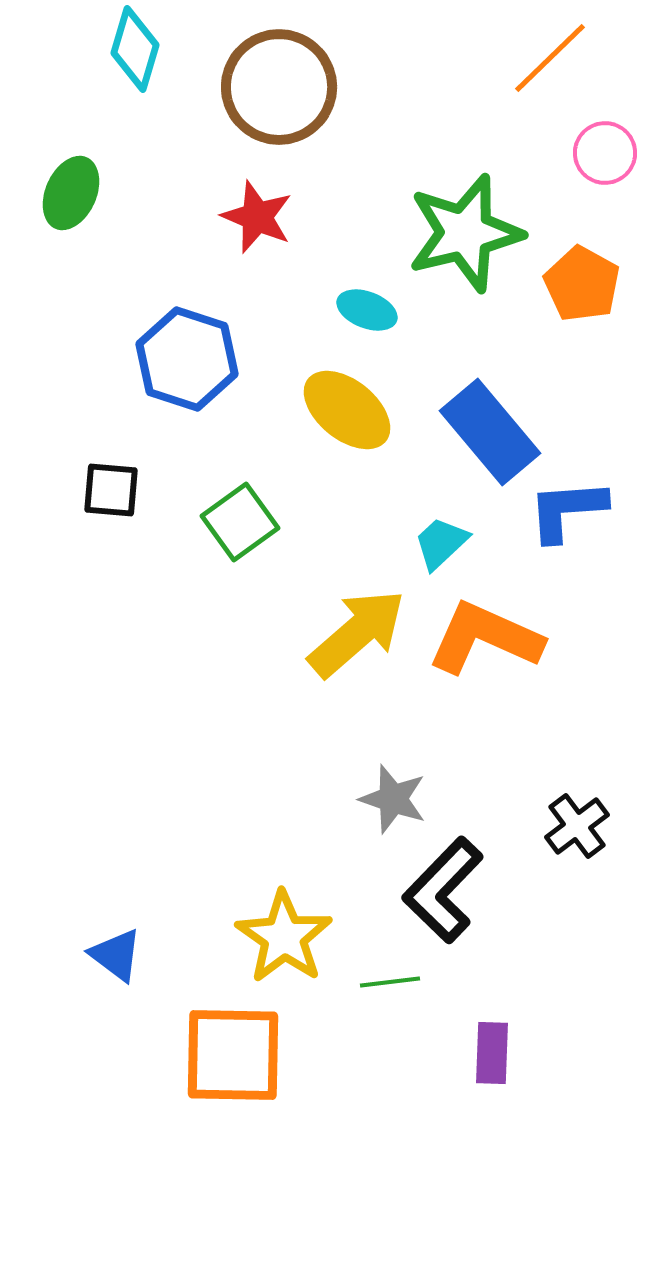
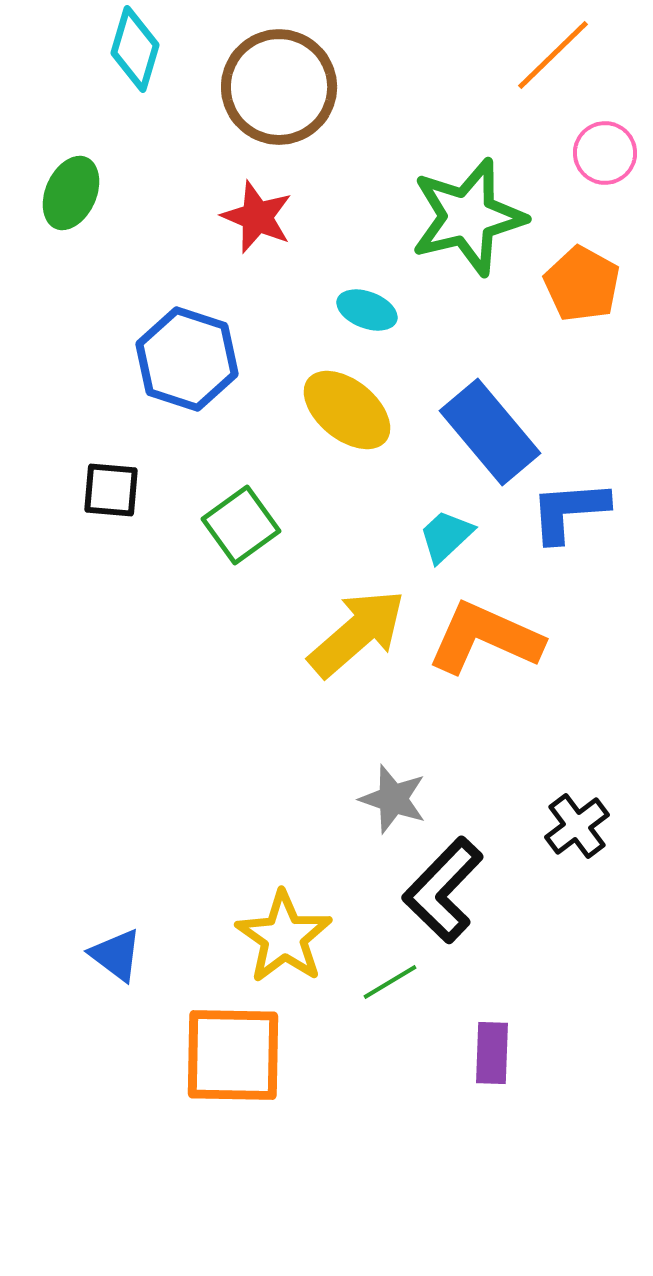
orange line: moved 3 px right, 3 px up
green star: moved 3 px right, 16 px up
blue L-shape: moved 2 px right, 1 px down
green square: moved 1 px right, 3 px down
cyan trapezoid: moved 5 px right, 7 px up
green line: rotated 24 degrees counterclockwise
